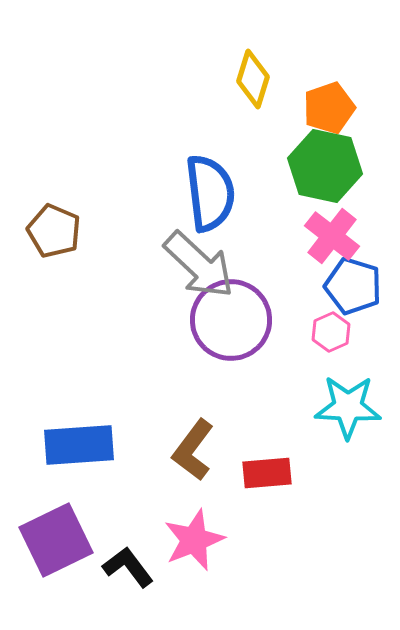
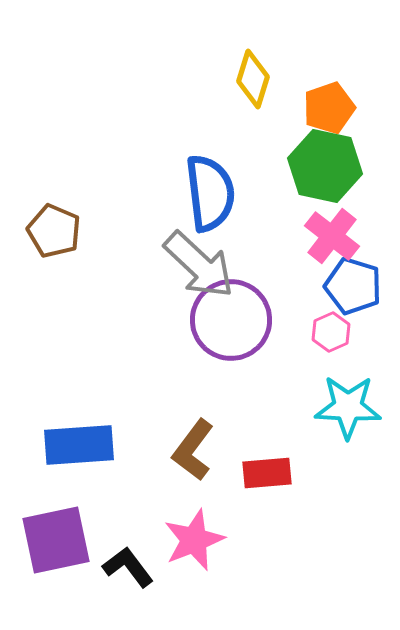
purple square: rotated 14 degrees clockwise
